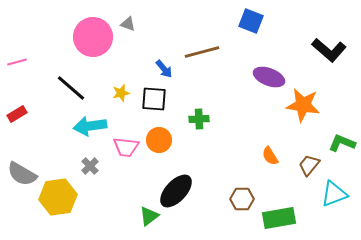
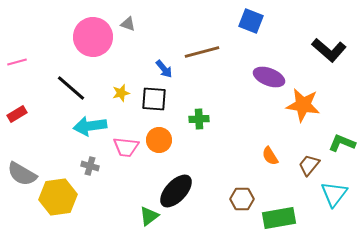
gray cross: rotated 30 degrees counterclockwise
cyan triangle: rotated 32 degrees counterclockwise
